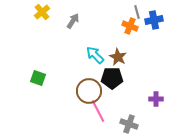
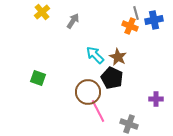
gray line: moved 1 px left, 1 px down
black pentagon: rotated 25 degrees clockwise
brown circle: moved 1 px left, 1 px down
